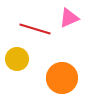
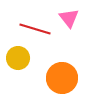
pink triangle: rotated 45 degrees counterclockwise
yellow circle: moved 1 px right, 1 px up
